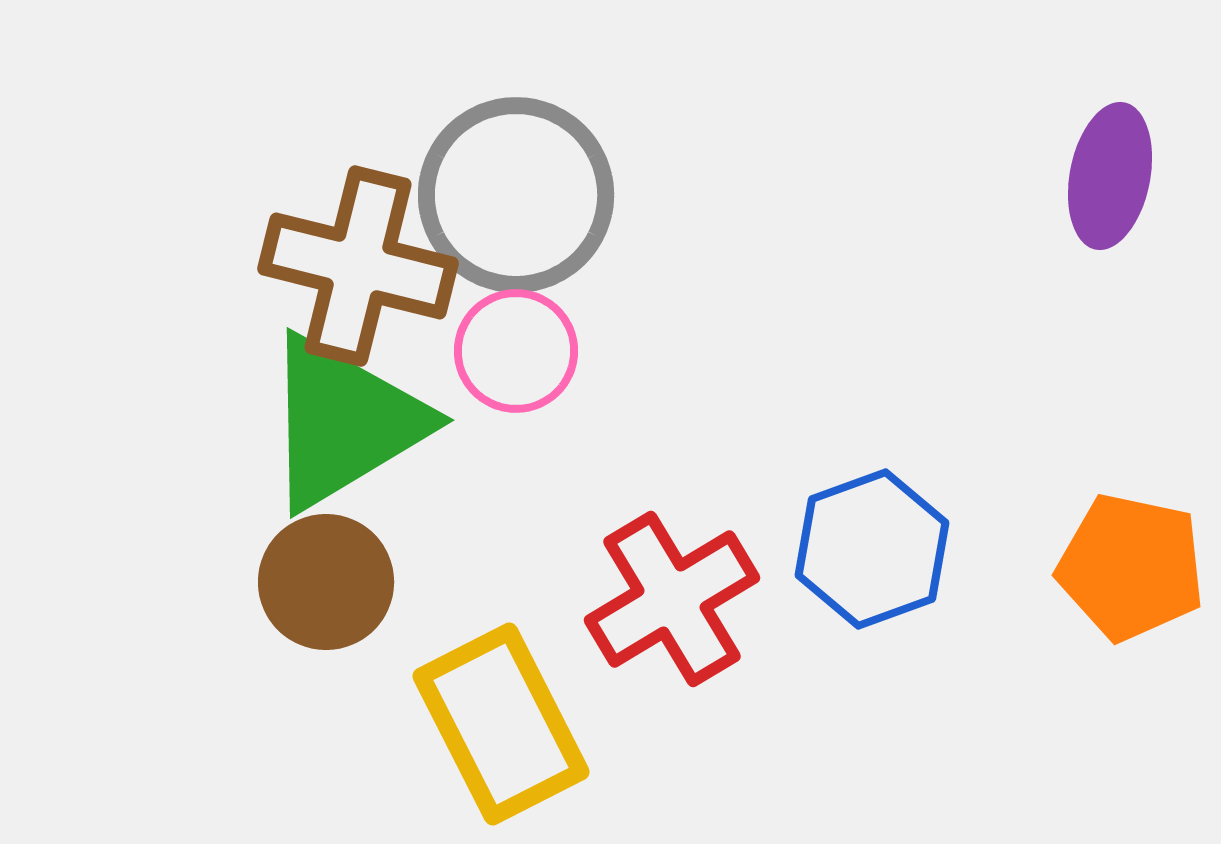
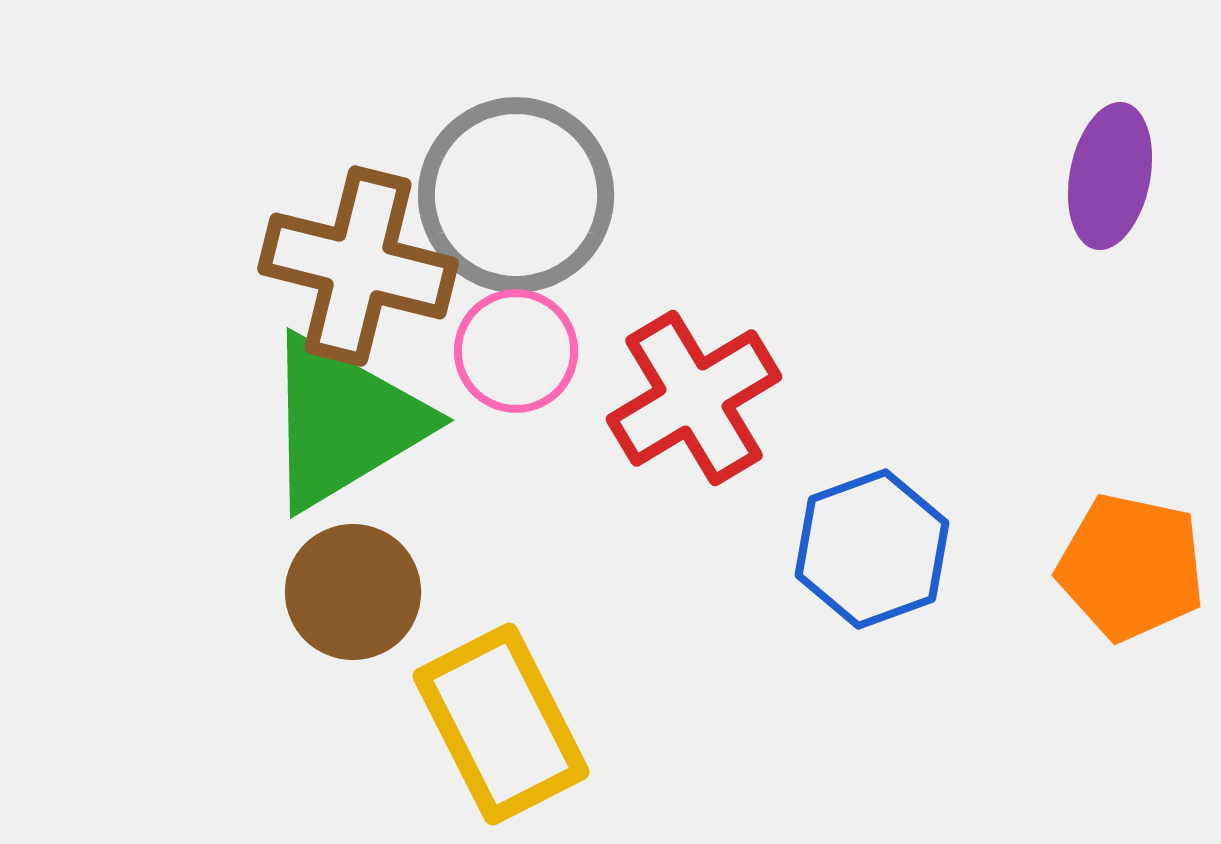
brown circle: moved 27 px right, 10 px down
red cross: moved 22 px right, 201 px up
